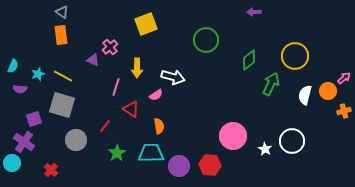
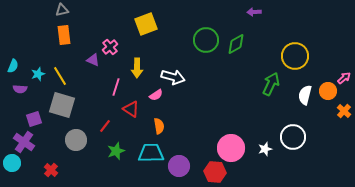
gray triangle: moved 2 px up; rotated 48 degrees counterclockwise
orange rectangle: moved 3 px right
green diamond: moved 13 px left, 16 px up; rotated 10 degrees clockwise
yellow line: moved 3 px left; rotated 30 degrees clockwise
orange cross: rotated 32 degrees counterclockwise
pink circle: moved 2 px left, 12 px down
white circle: moved 1 px right, 4 px up
white star: rotated 24 degrees clockwise
green star: moved 1 px left, 2 px up; rotated 12 degrees clockwise
red hexagon: moved 5 px right, 7 px down
